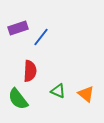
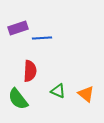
blue line: moved 1 px right, 1 px down; rotated 48 degrees clockwise
